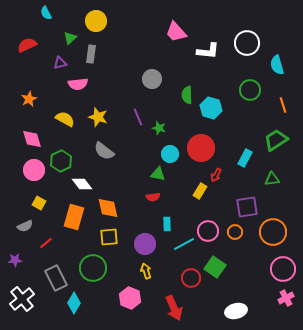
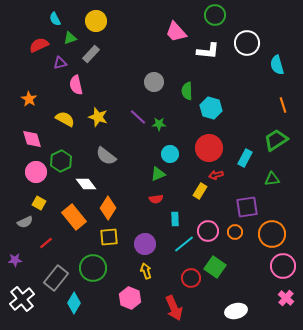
cyan semicircle at (46, 13): moved 9 px right, 6 px down
green triangle at (70, 38): rotated 24 degrees clockwise
red semicircle at (27, 45): moved 12 px right
gray rectangle at (91, 54): rotated 36 degrees clockwise
gray circle at (152, 79): moved 2 px right, 3 px down
pink semicircle at (78, 84): moved 2 px left, 1 px down; rotated 84 degrees clockwise
green circle at (250, 90): moved 35 px left, 75 px up
green semicircle at (187, 95): moved 4 px up
orange star at (29, 99): rotated 14 degrees counterclockwise
purple line at (138, 117): rotated 24 degrees counterclockwise
green star at (159, 128): moved 4 px up; rotated 16 degrees counterclockwise
red circle at (201, 148): moved 8 px right
gray semicircle at (104, 151): moved 2 px right, 5 px down
pink circle at (34, 170): moved 2 px right, 2 px down
green triangle at (158, 174): rotated 35 degrees counterclockwise
red arrow at (216, 175): rotated 48 degrees clockwise
white diamond at (82, 184): moved 4 px right
red semicircle at (153, 197): moved 3 px right, 2 px down
orange diamond at (108, 208): rotated 45 degrees clockwise
orange rectangle at (74, 217): rotated 55 degrees counterclockwise
cyan rectangle at (167, 224): moved 8 px right, 5 px up
gray semicircle at (25, 226): moved 4 px up
orange circle at (273, 232): moved 1 px left, 2 px down
cyan line at (184, 244): rotated 10 degrees counterclockwise
pink circle at (283, 269): moved 3 px up
gray rectangle at (56, 278): rotated 65 degrees clockwise
pink cross at (286, 298): rotated 21 degrees counterclockwise
